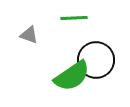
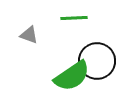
black circle: moved 1 px right, 1 px down
